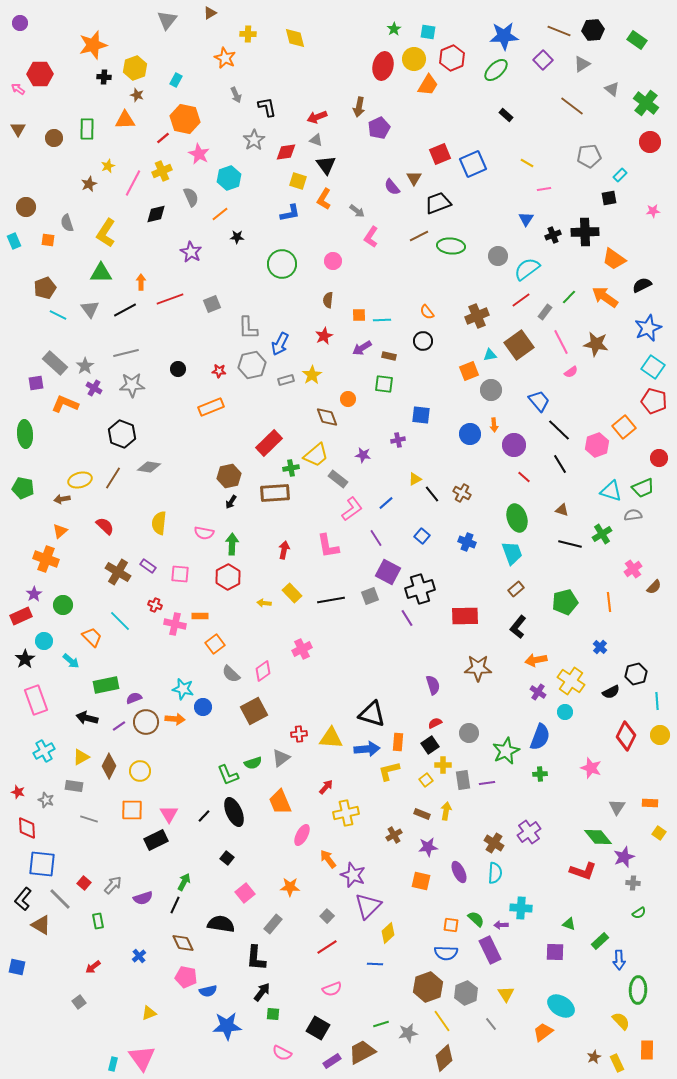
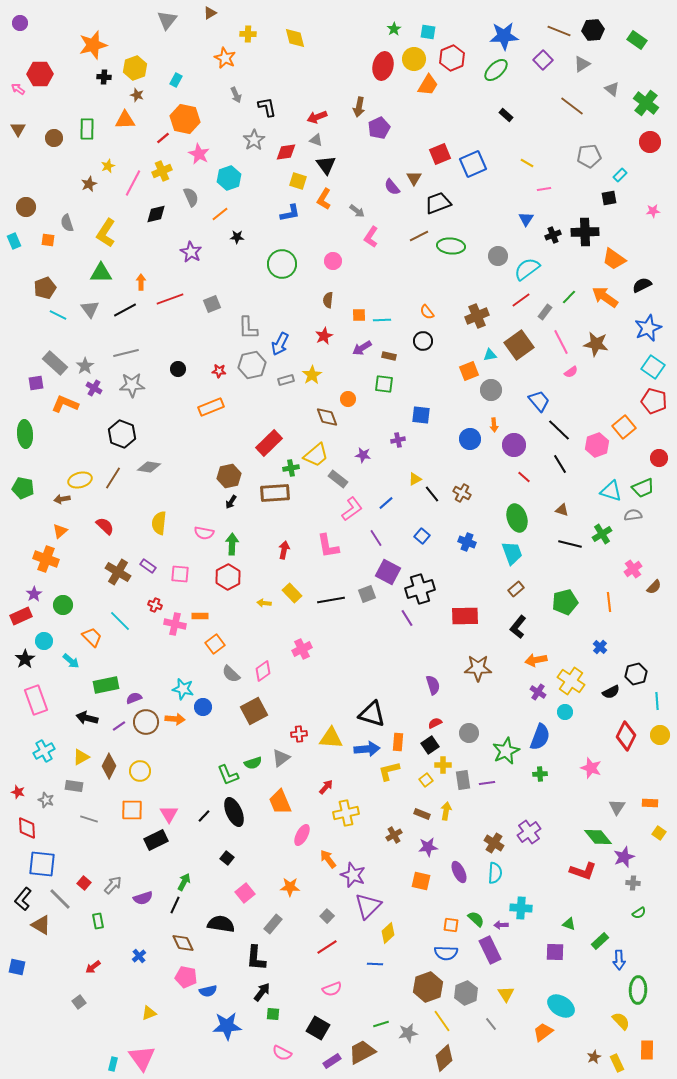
blue circle at (470, 434): moved 5 px down
gray square at (370, 596): moved 3 px left, 2 px up
